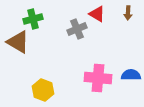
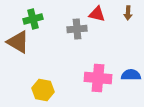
red triangle: rotated 18 degrees counterclockwise
gray cross: rotated 18 degrees clockwise
yellow hexagon: rotated 10 degrees counterclockwise
